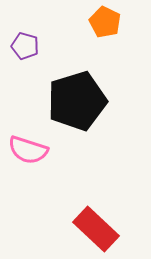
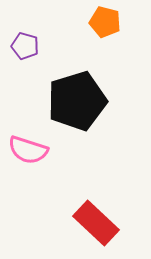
orange pentagon: rotated 12 degrees counterclockwise
red rectangle: moved 6 px up
